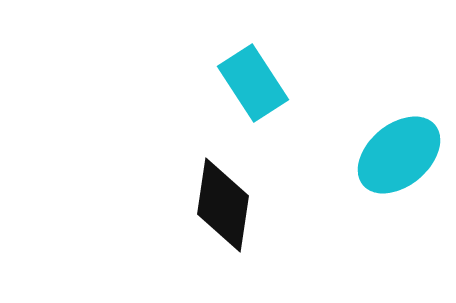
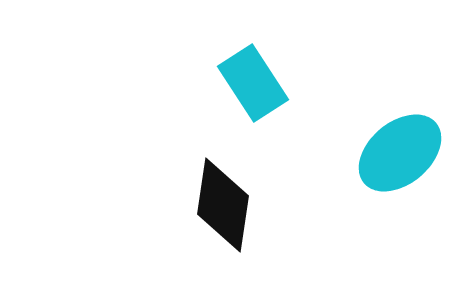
cyan ellipse: moved 1 px right, 2 px up
